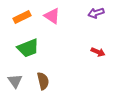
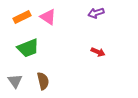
pink triangle: moved 4 px left, 1 px down
